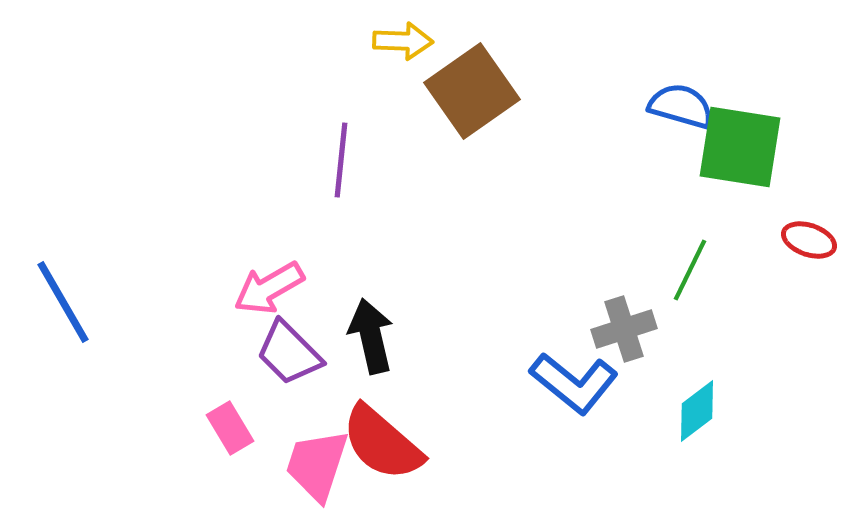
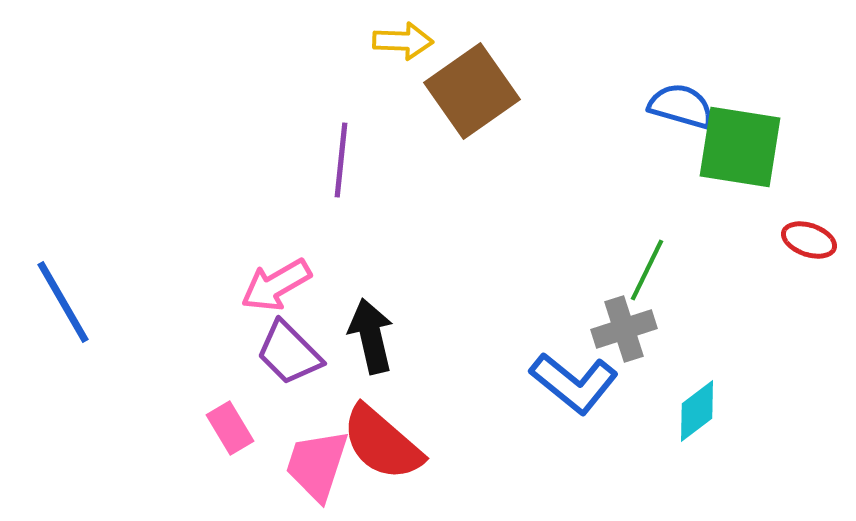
green line: moved 43 px left
pink arrow: moved 7 px right, 3 px up
